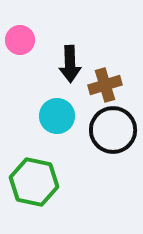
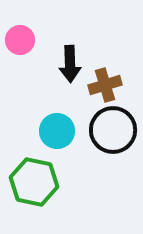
cyan circle: moved 15 px down
